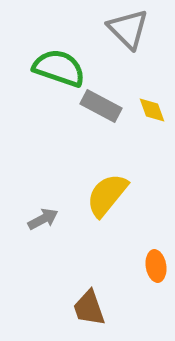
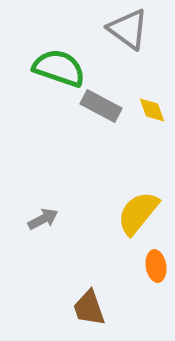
gray triangle: rotated 9 degrees counterclockwise
yellow semicircle: moved 31 px right, 18 px down
